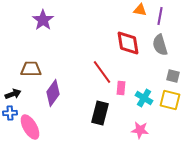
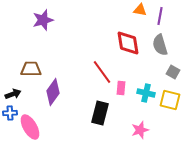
purple star: rotated 20 degrees clockwise
gray square: moved 4 px up; rotated 16 degrees clockwise
purple diamond: moved 1 px up
cyan cross: moved 2 px right, 5 px up; rotated 18 degrees counterclockwise
pink star: rotated 24 degrees counterclockwise
